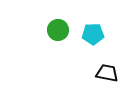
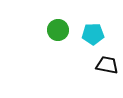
black trapezoid: moved 8 px up
